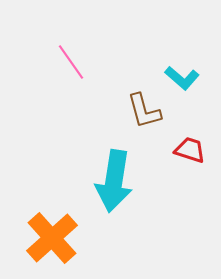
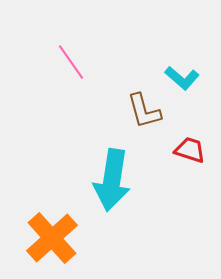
cyan arrow: moved 2 px left, 1 px up
